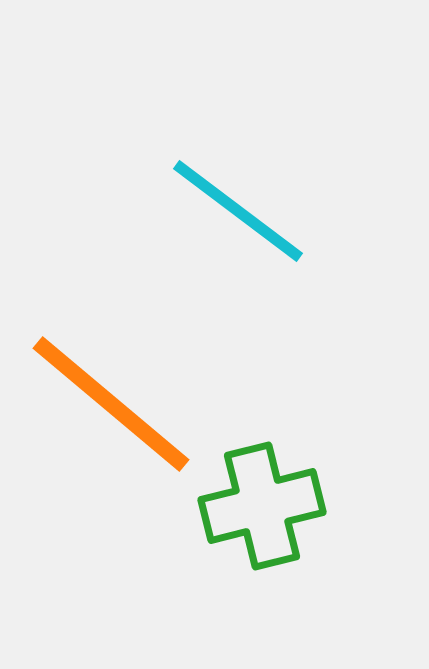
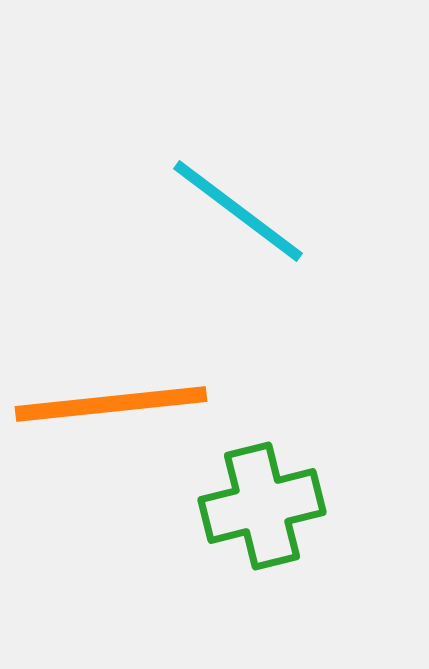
orange line: rotated 46 degrees counterclockwise
